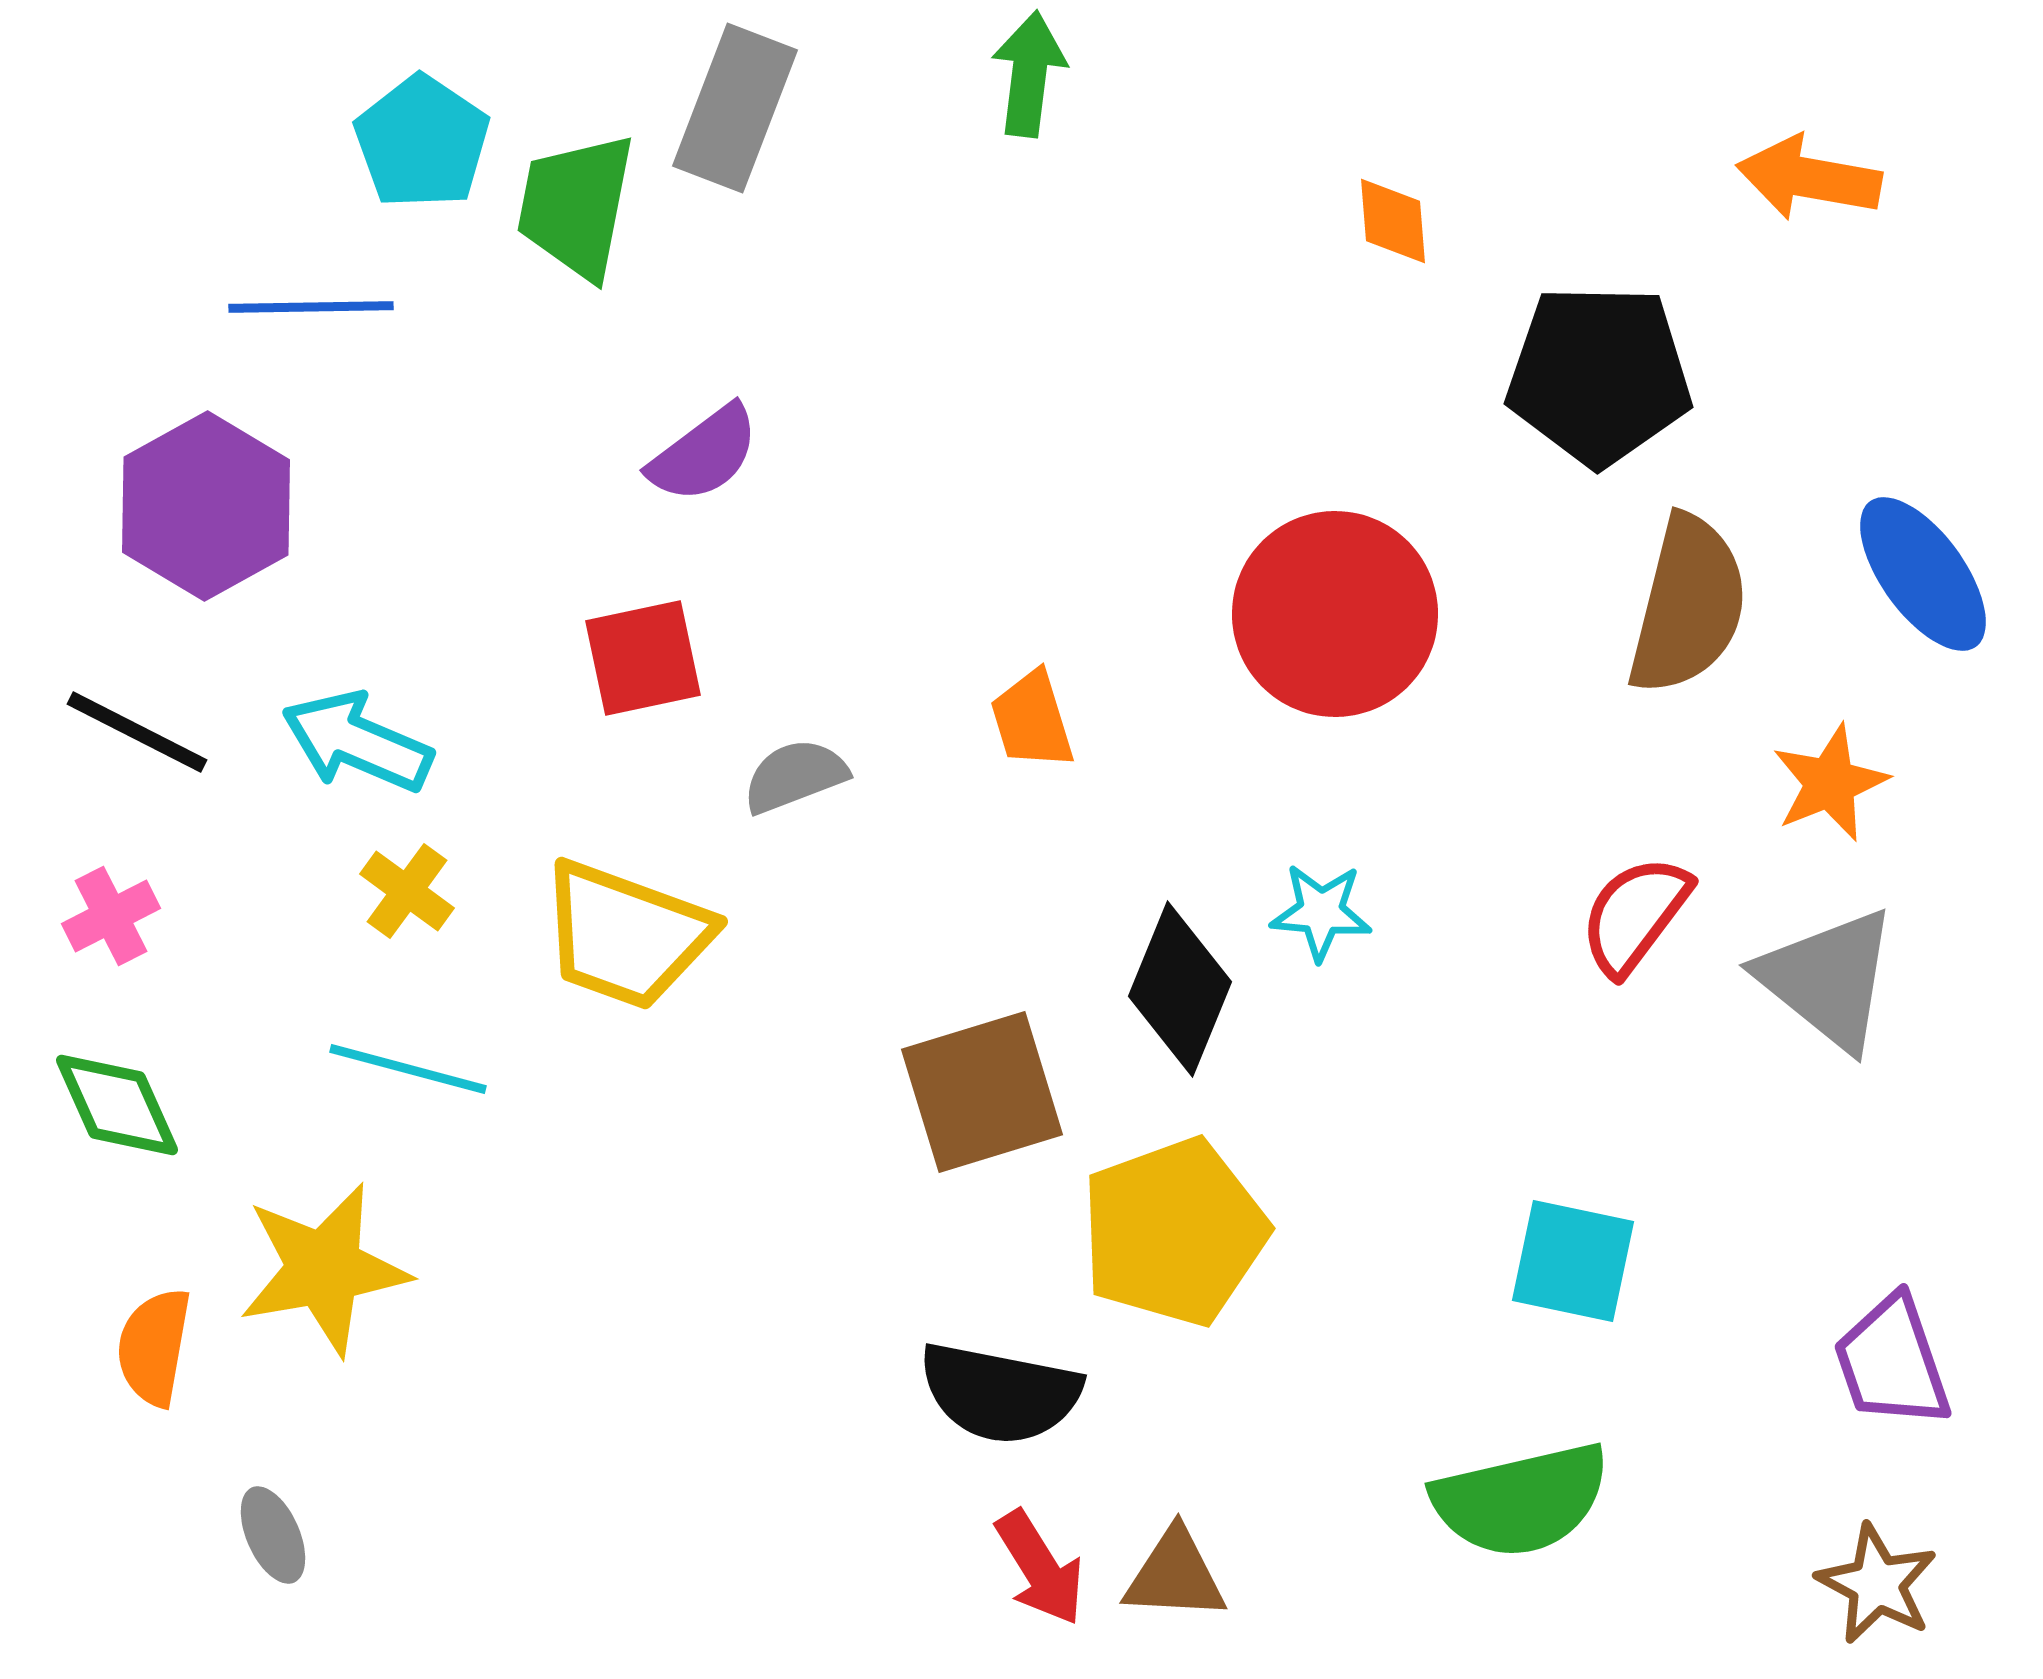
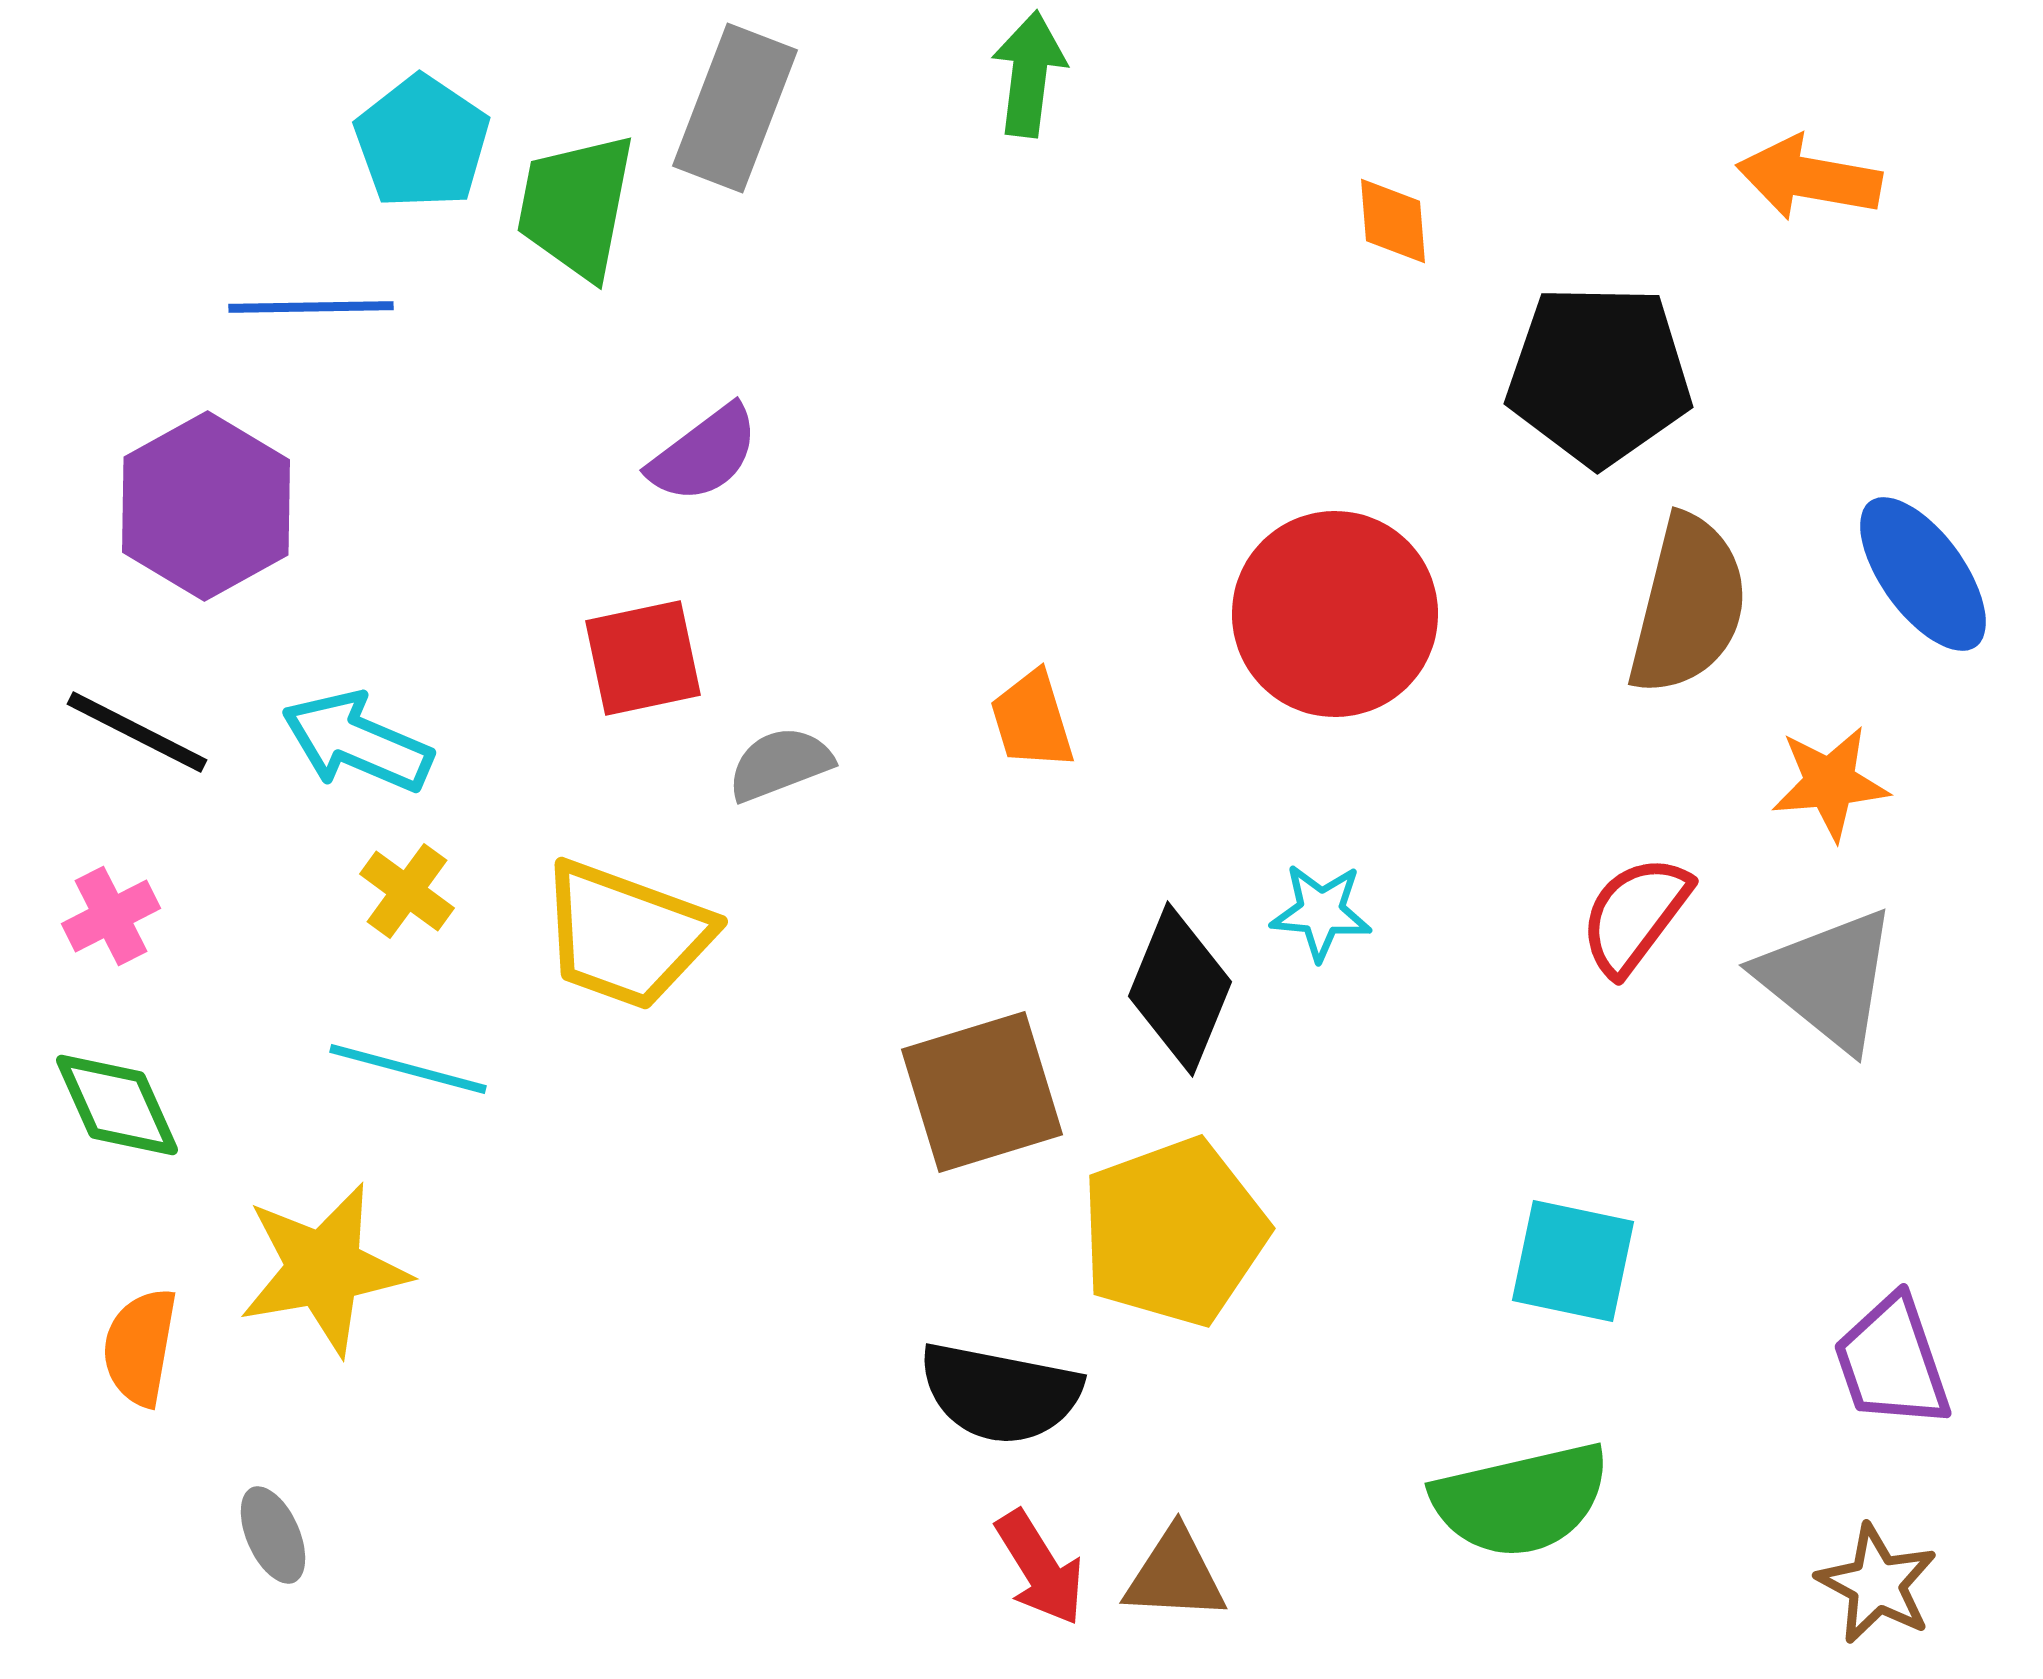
gray semicircle: moved 15 px left, 12 px up
orange star: rotated 17 degrees clockwise
orange semicircle: moved 14 px left
